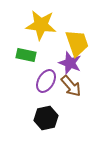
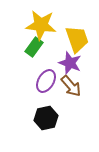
yellow trapezoid: moved 4 px up
green rectangle: moved 8 px right, 8 px up; rotated 66 degrees counterclockwise
